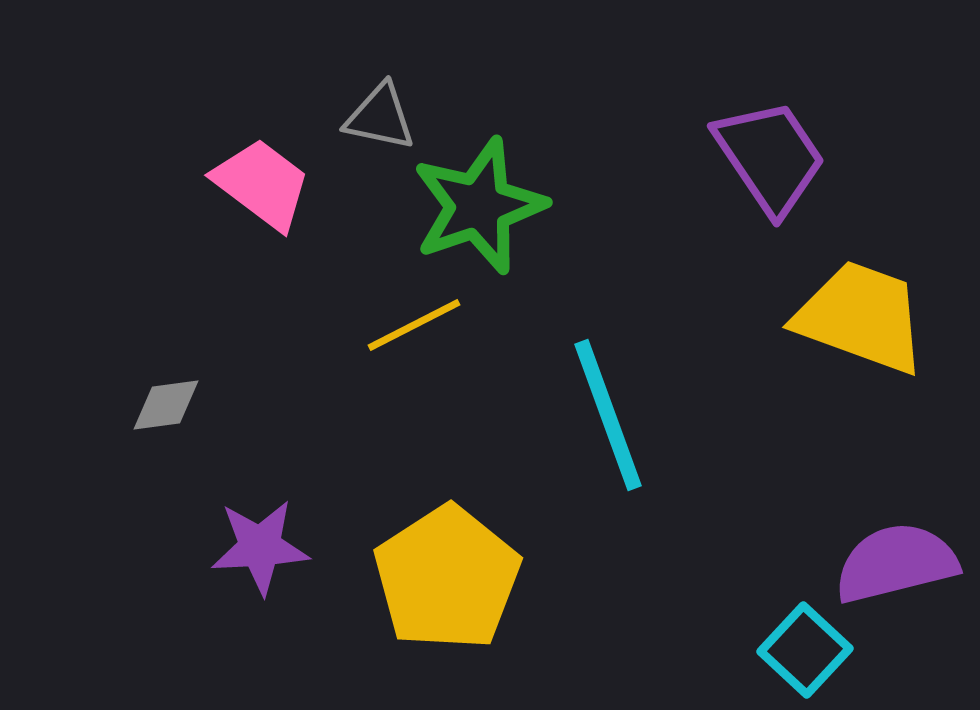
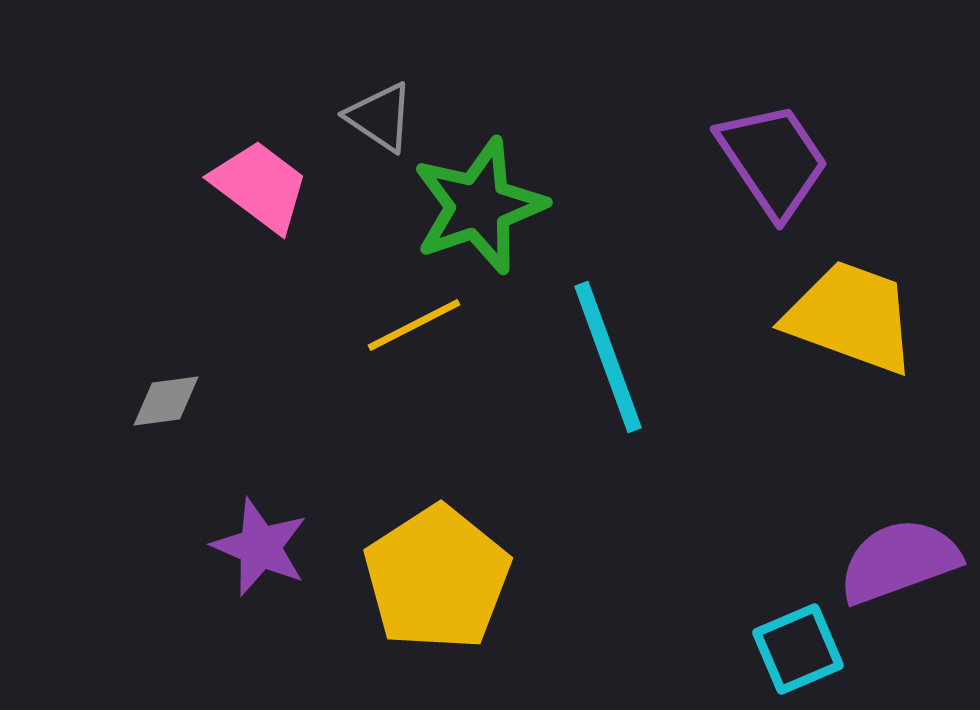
gray triangle: rotated 22 degrees clockwise
purple trapezoid: moved 3 px right, 3 px down
pink trapezoid: moved 2 px left, 2 px down
yellow trapezoid: moved 10 px left
gray diamond: moved 4 px up
cyan line: moved 58 px up
purple star: rotated 26 degrees clockwise
purple semicircle: moved 3 px right, 2 px up; rotated 6 degrees counterclockwise
yellow pentagon: moved 10 px left
cyan square: moved 7 px left, 1 px up; rotated 24 degrees clockwise
